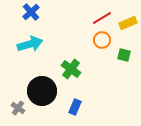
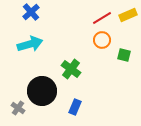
yellow rectangle: moved 8 px up
